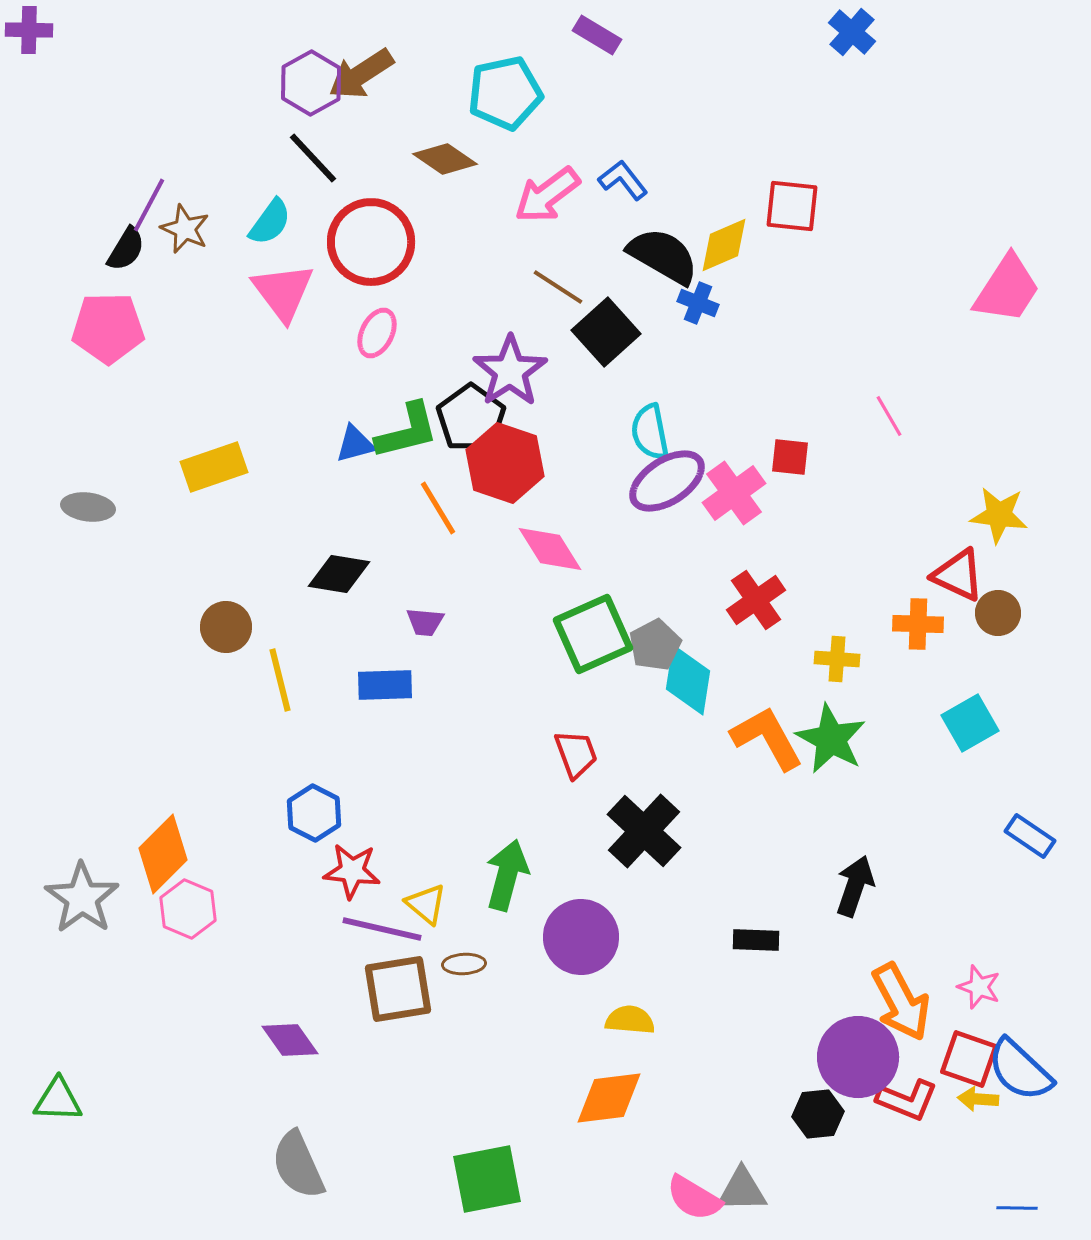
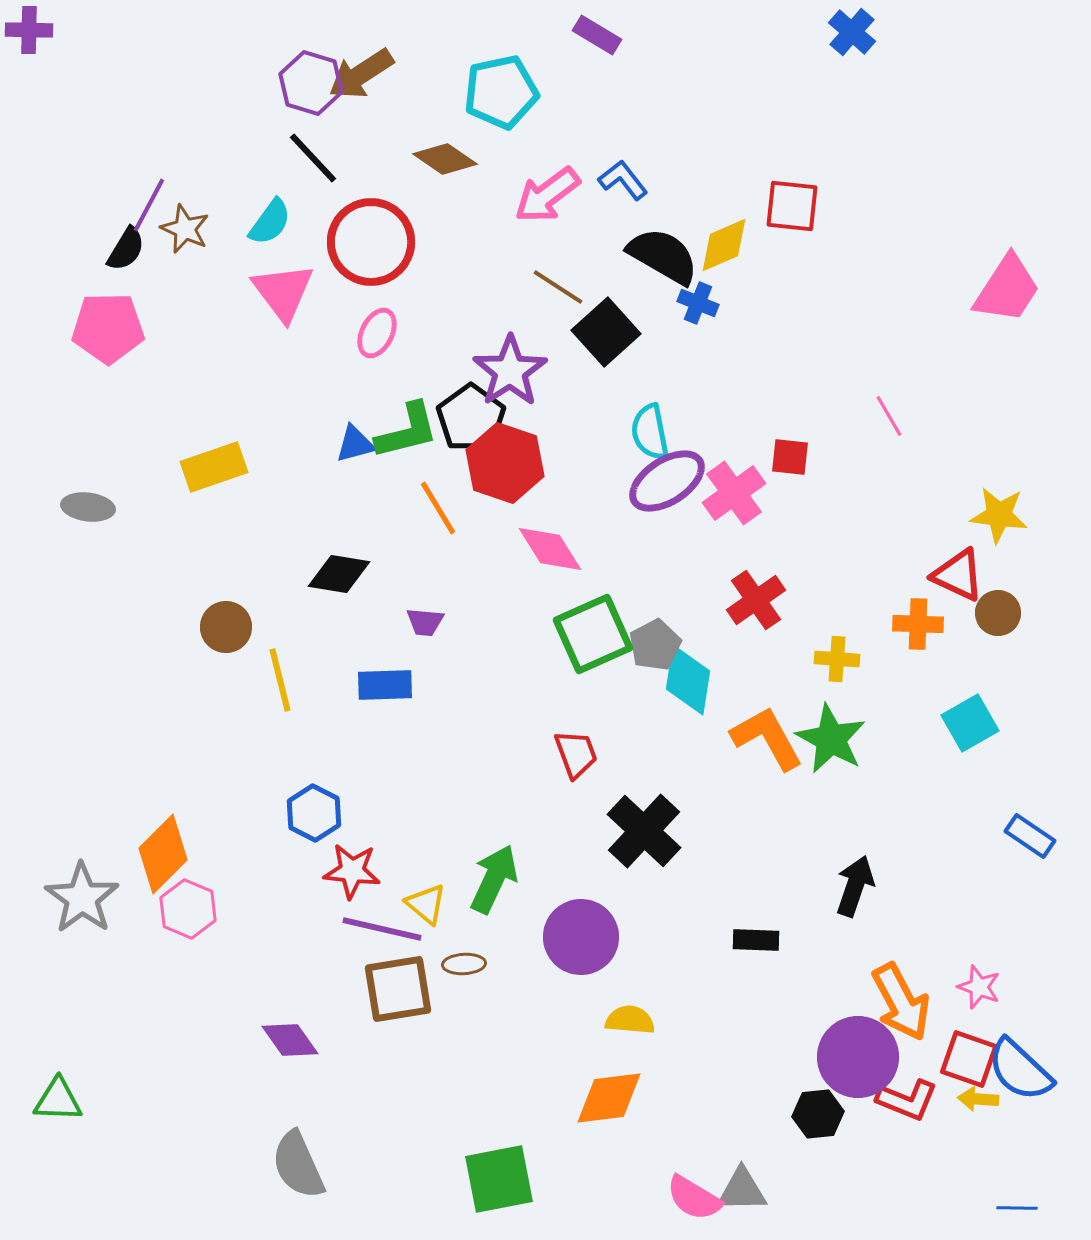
purple hexagon at (311, 83): rotated 14 degrees counterclockwise
cyan pentagon at (505, 93): moved 4 px left, 1 px up
green arrow at (507, 875): moved 13 px left, 4 px down; rotated 10 degrees clockwise
green square at (487, 1179): moved 12 px right
